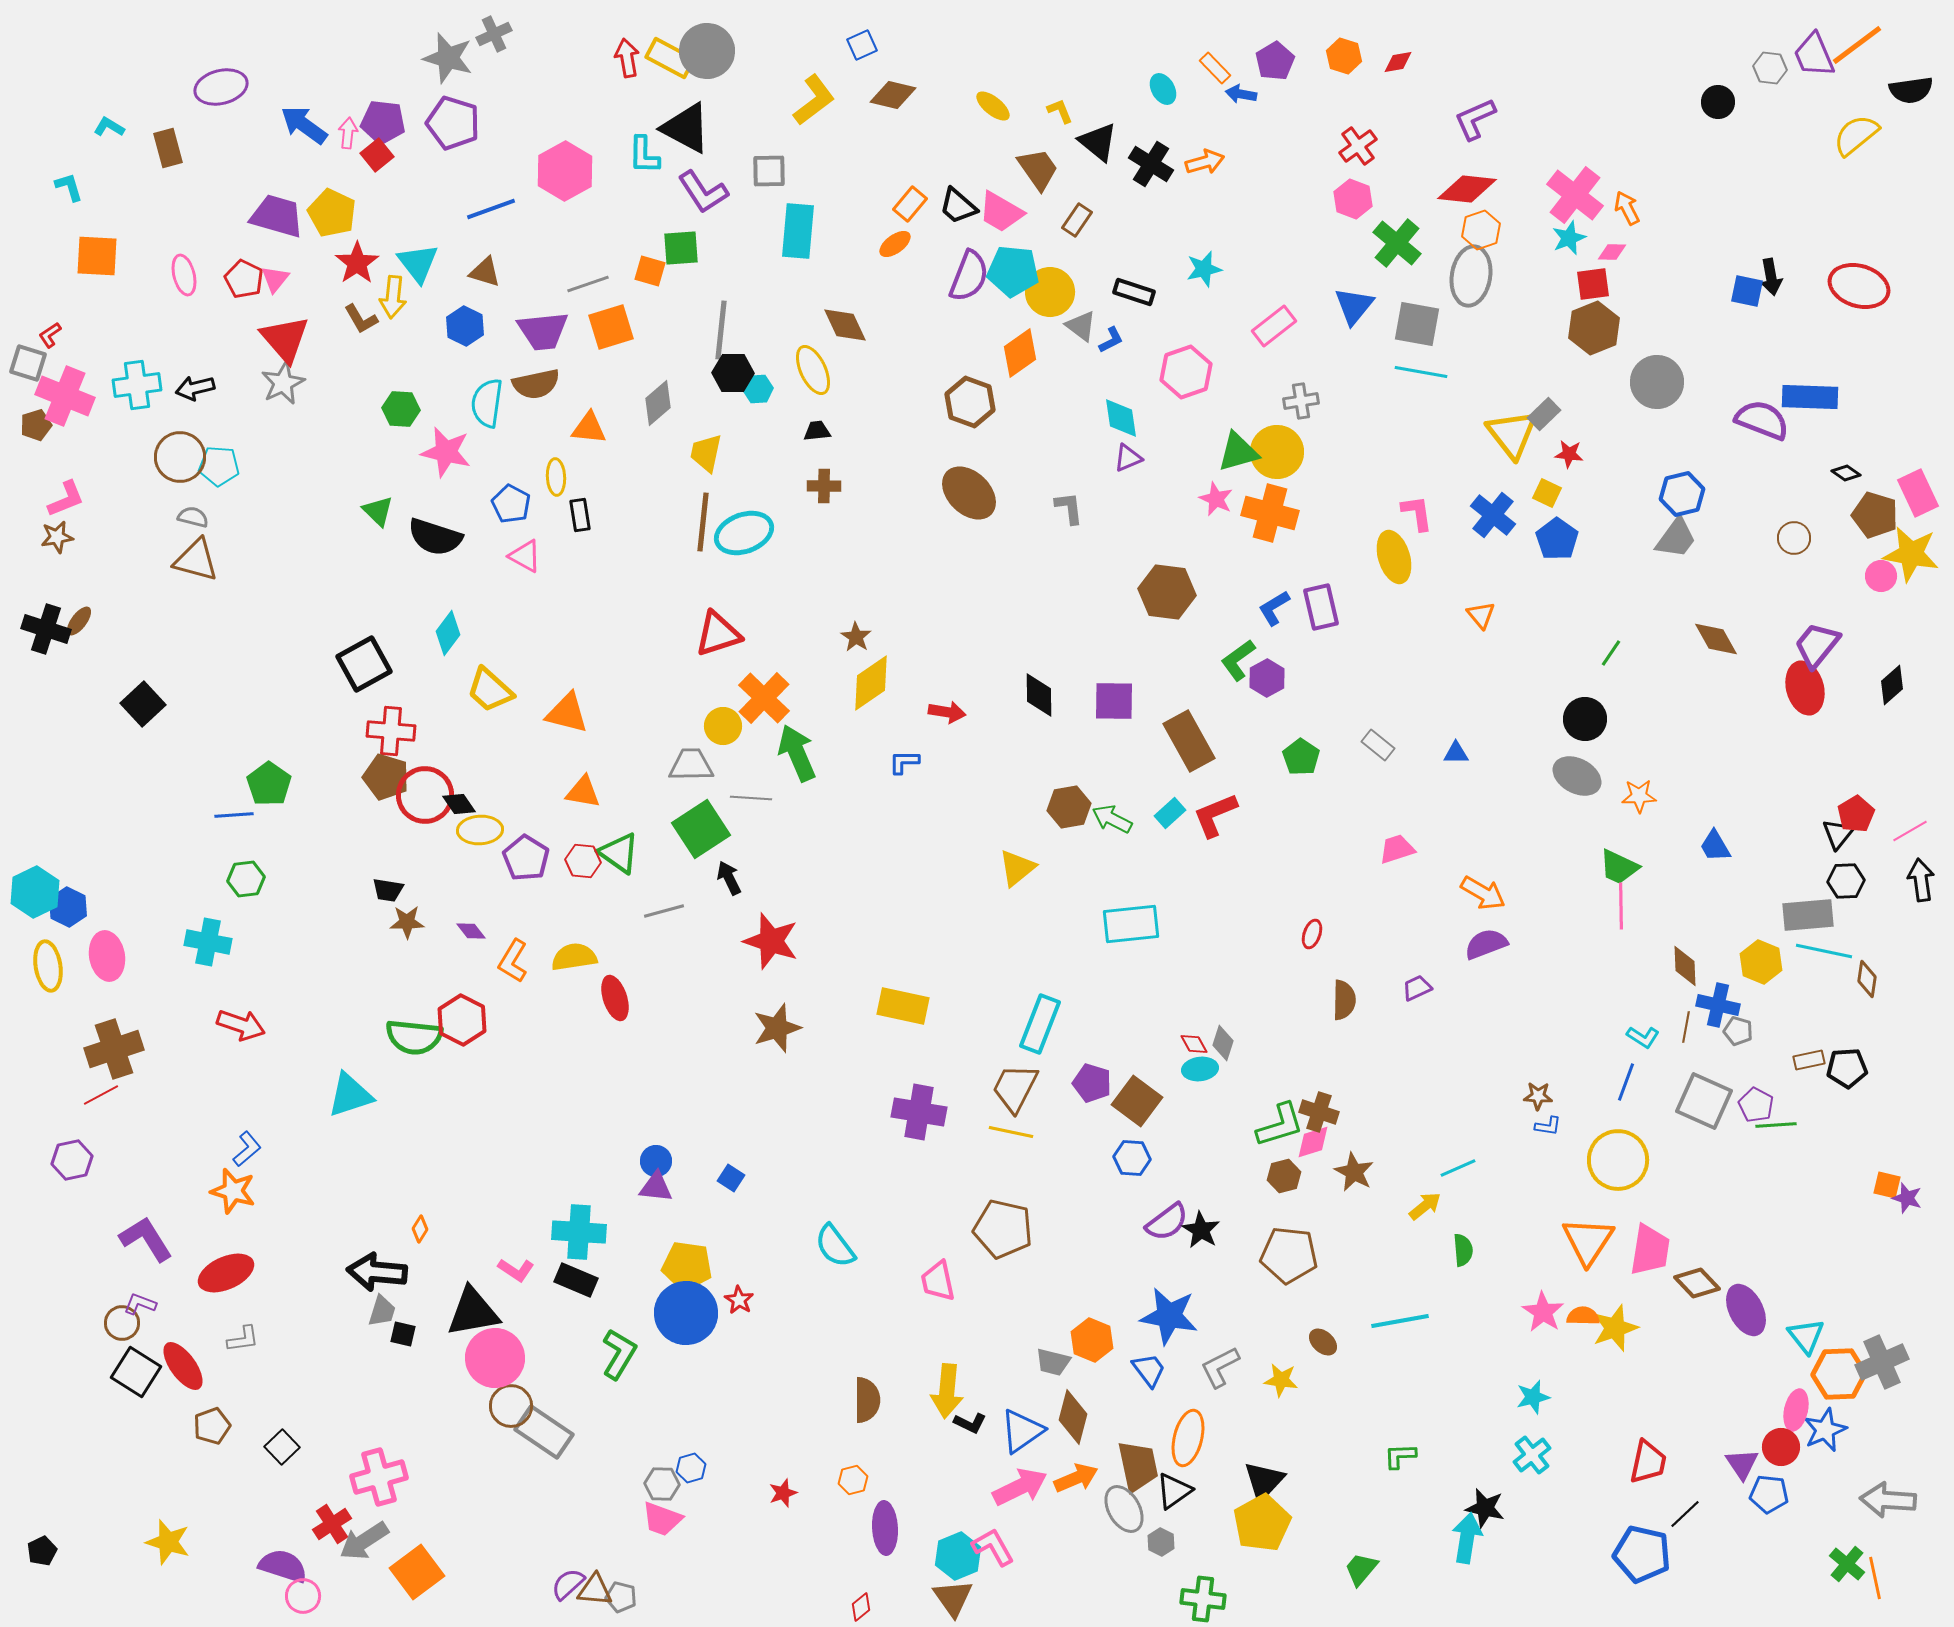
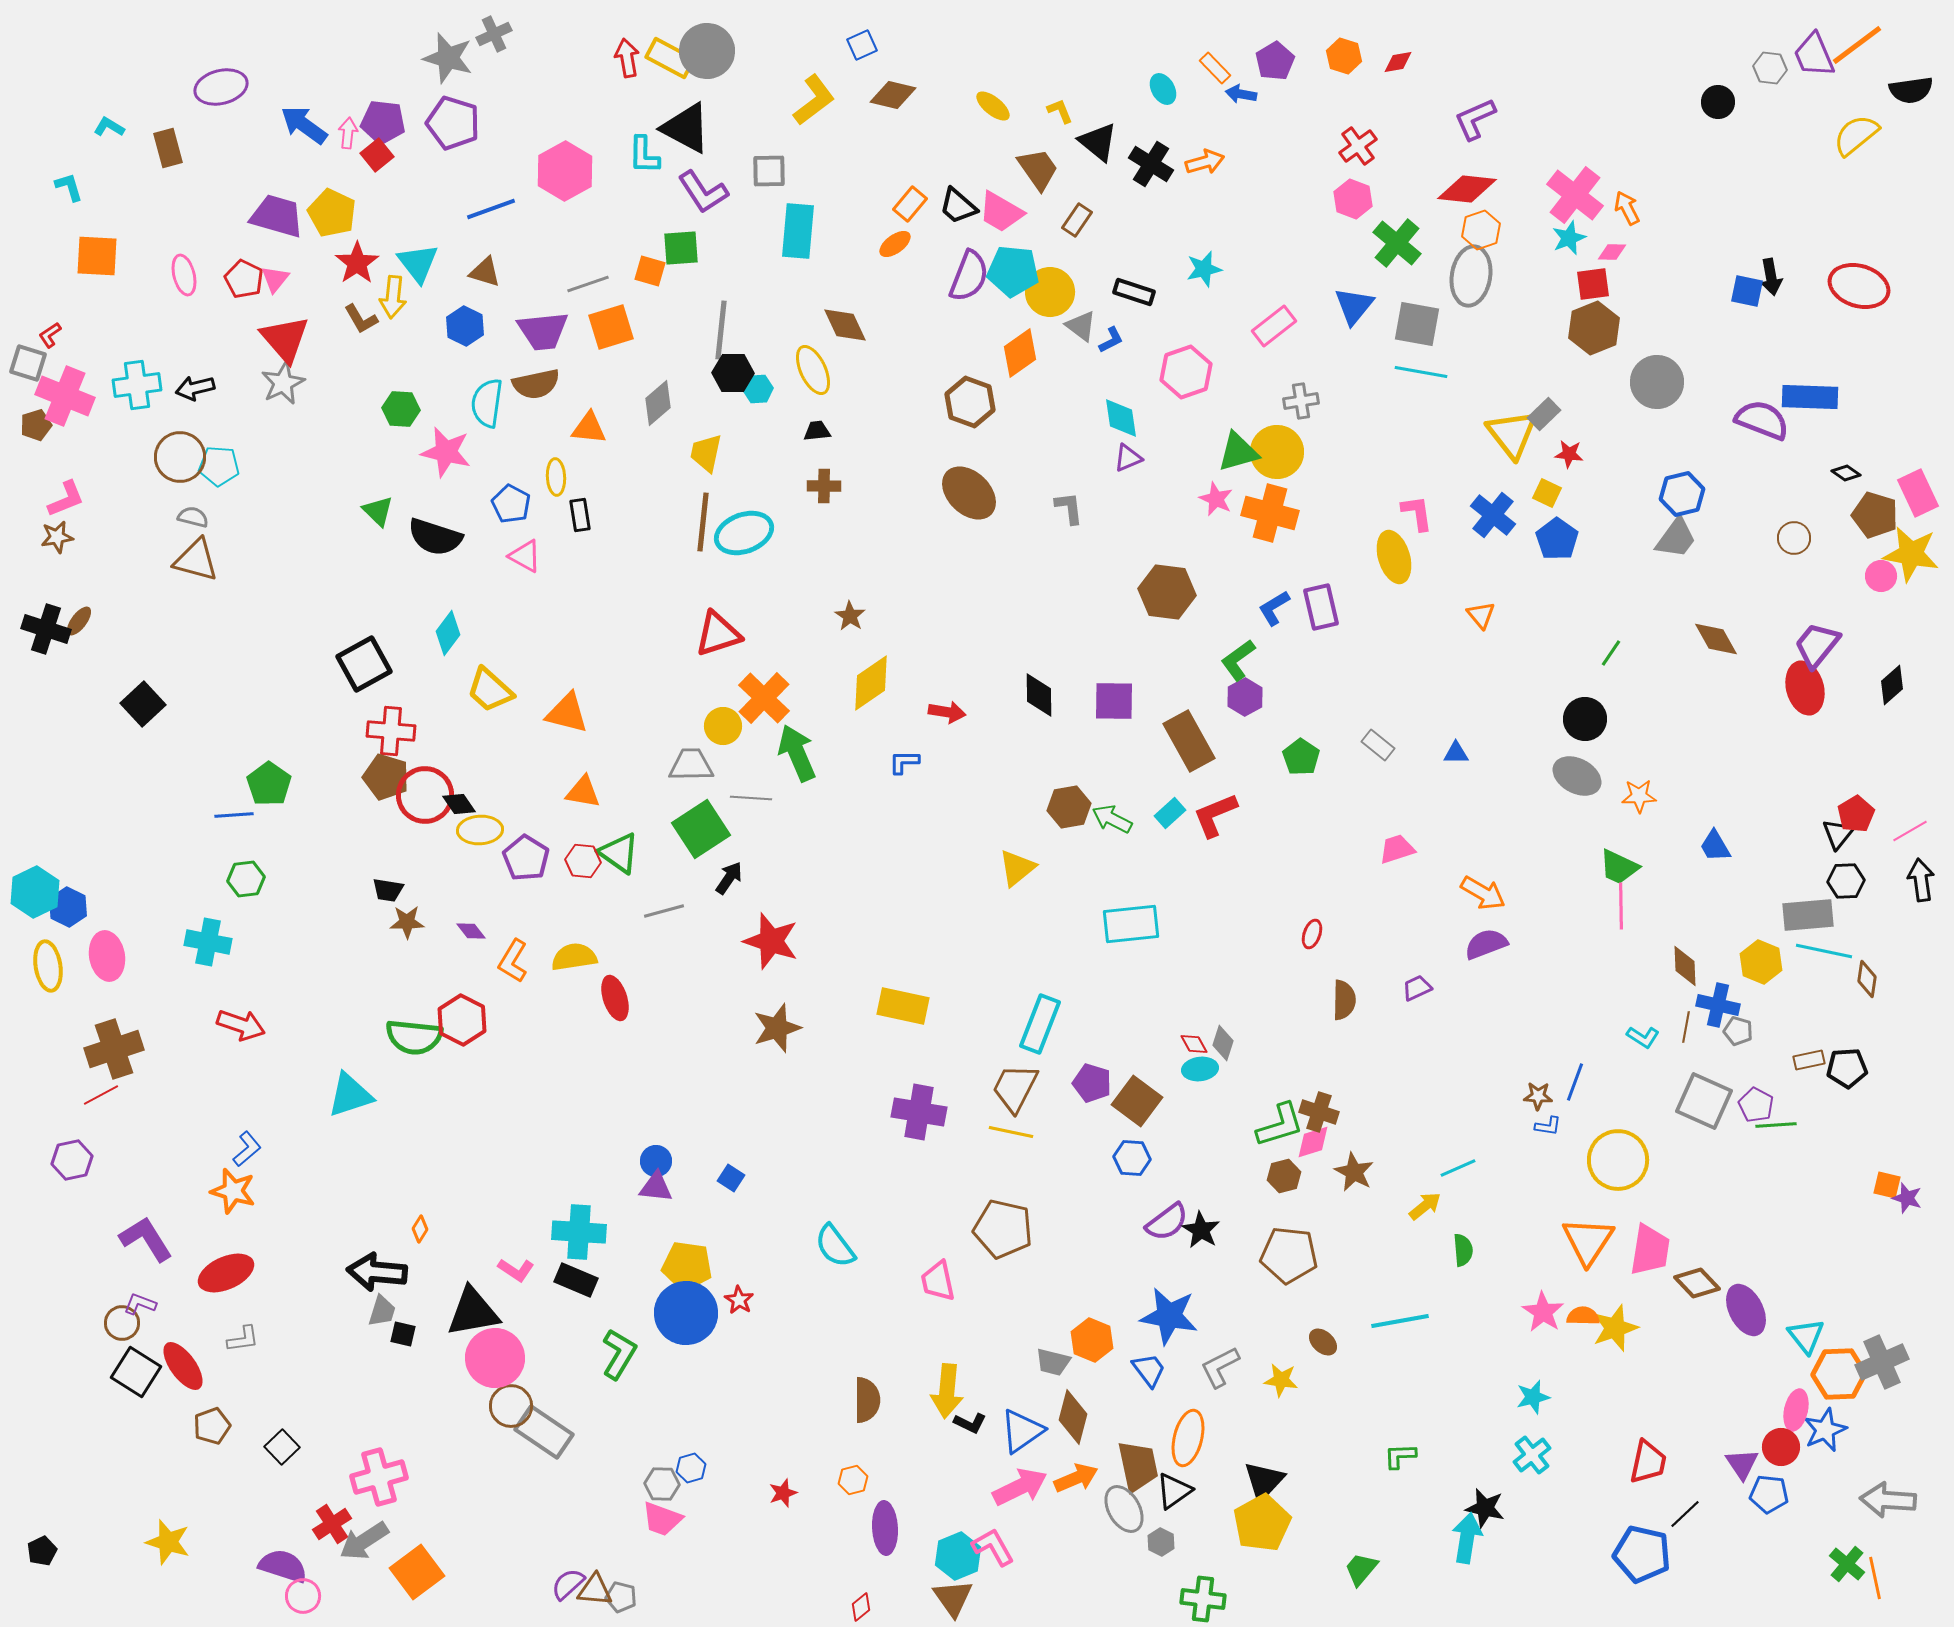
brown star at (856, 637): moved 6 px left, 21 px up
purple hexagon at (1267, 678): moved 22 px left, 19 px down
black arrow at (729, 878): rotated 60 degrees clockwise
blue line at (1626, 1082): moved 51 px left
